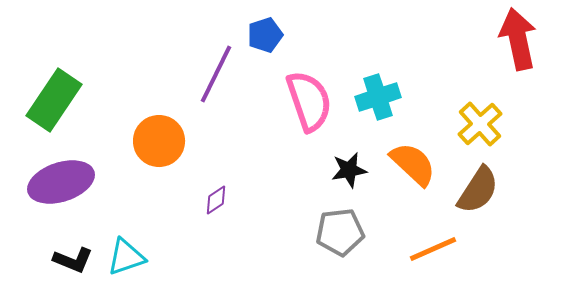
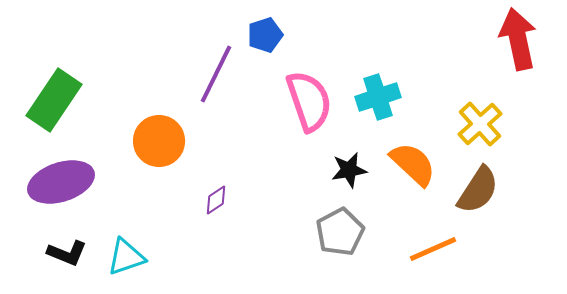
gray pentagon: rotated 21 degrees counterclockwise
black L-shape: moved 6 px left, 7 px up
